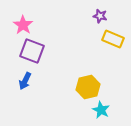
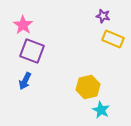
purple star: moved 3 px right
